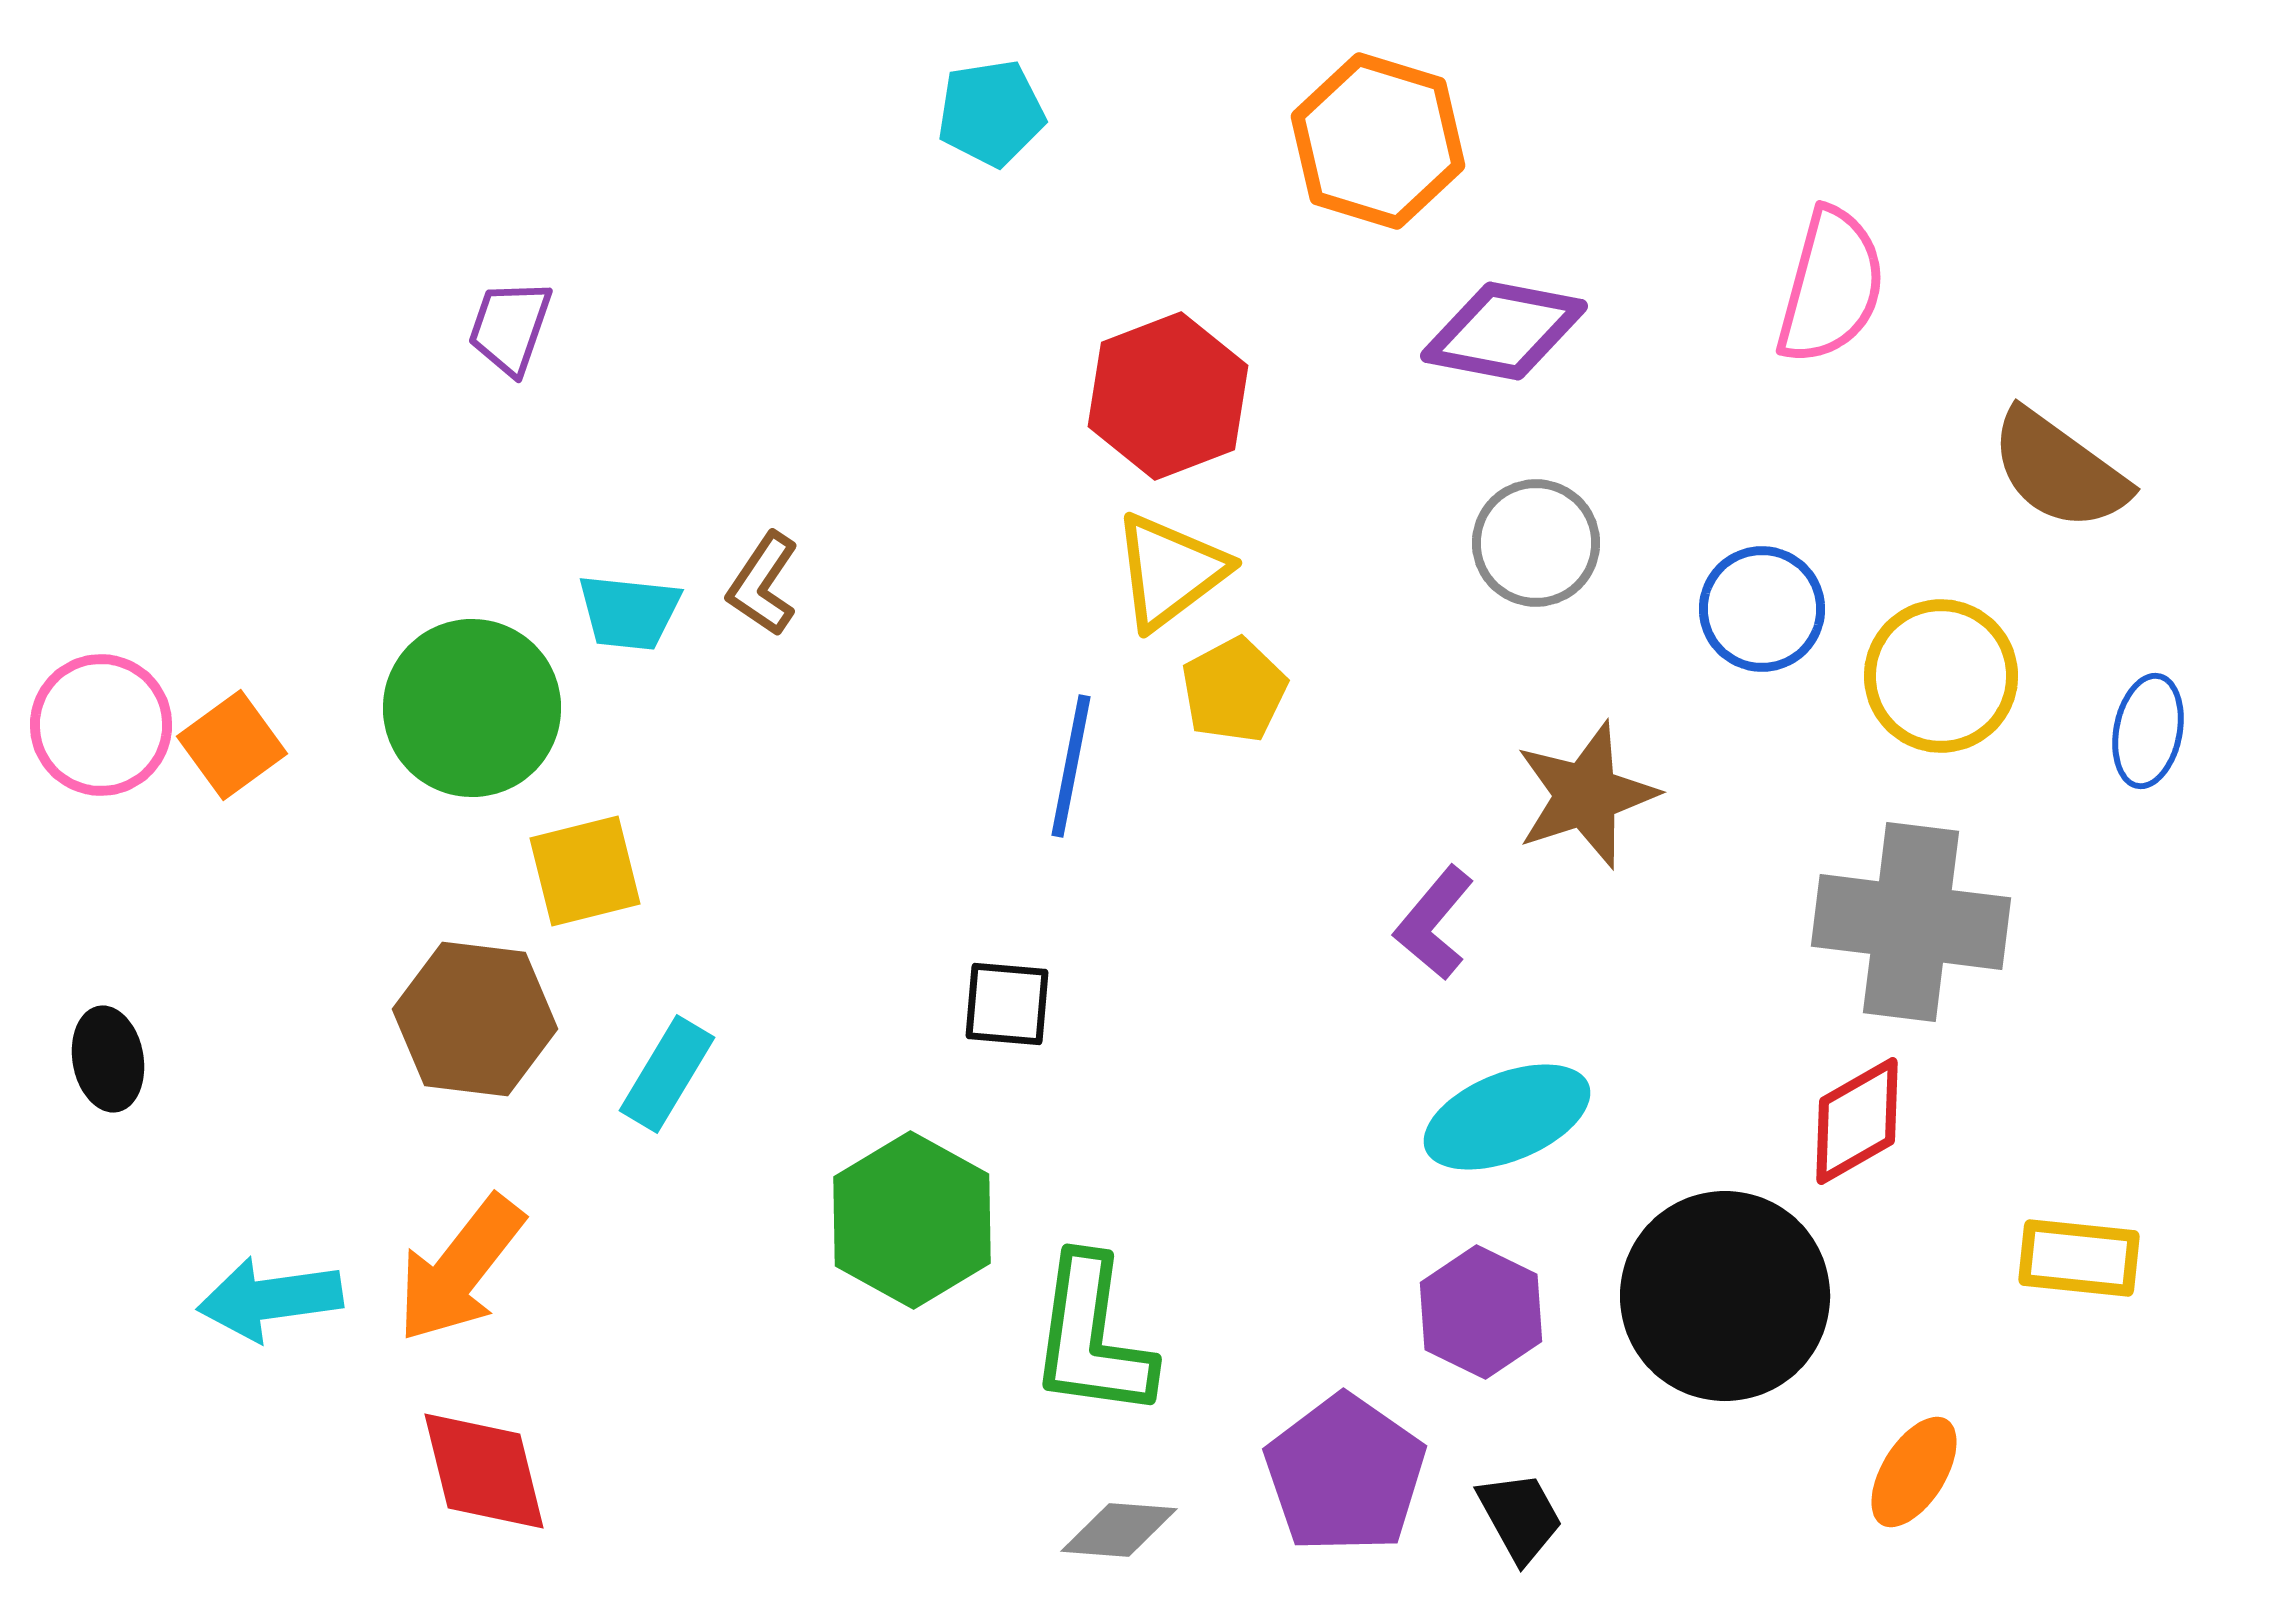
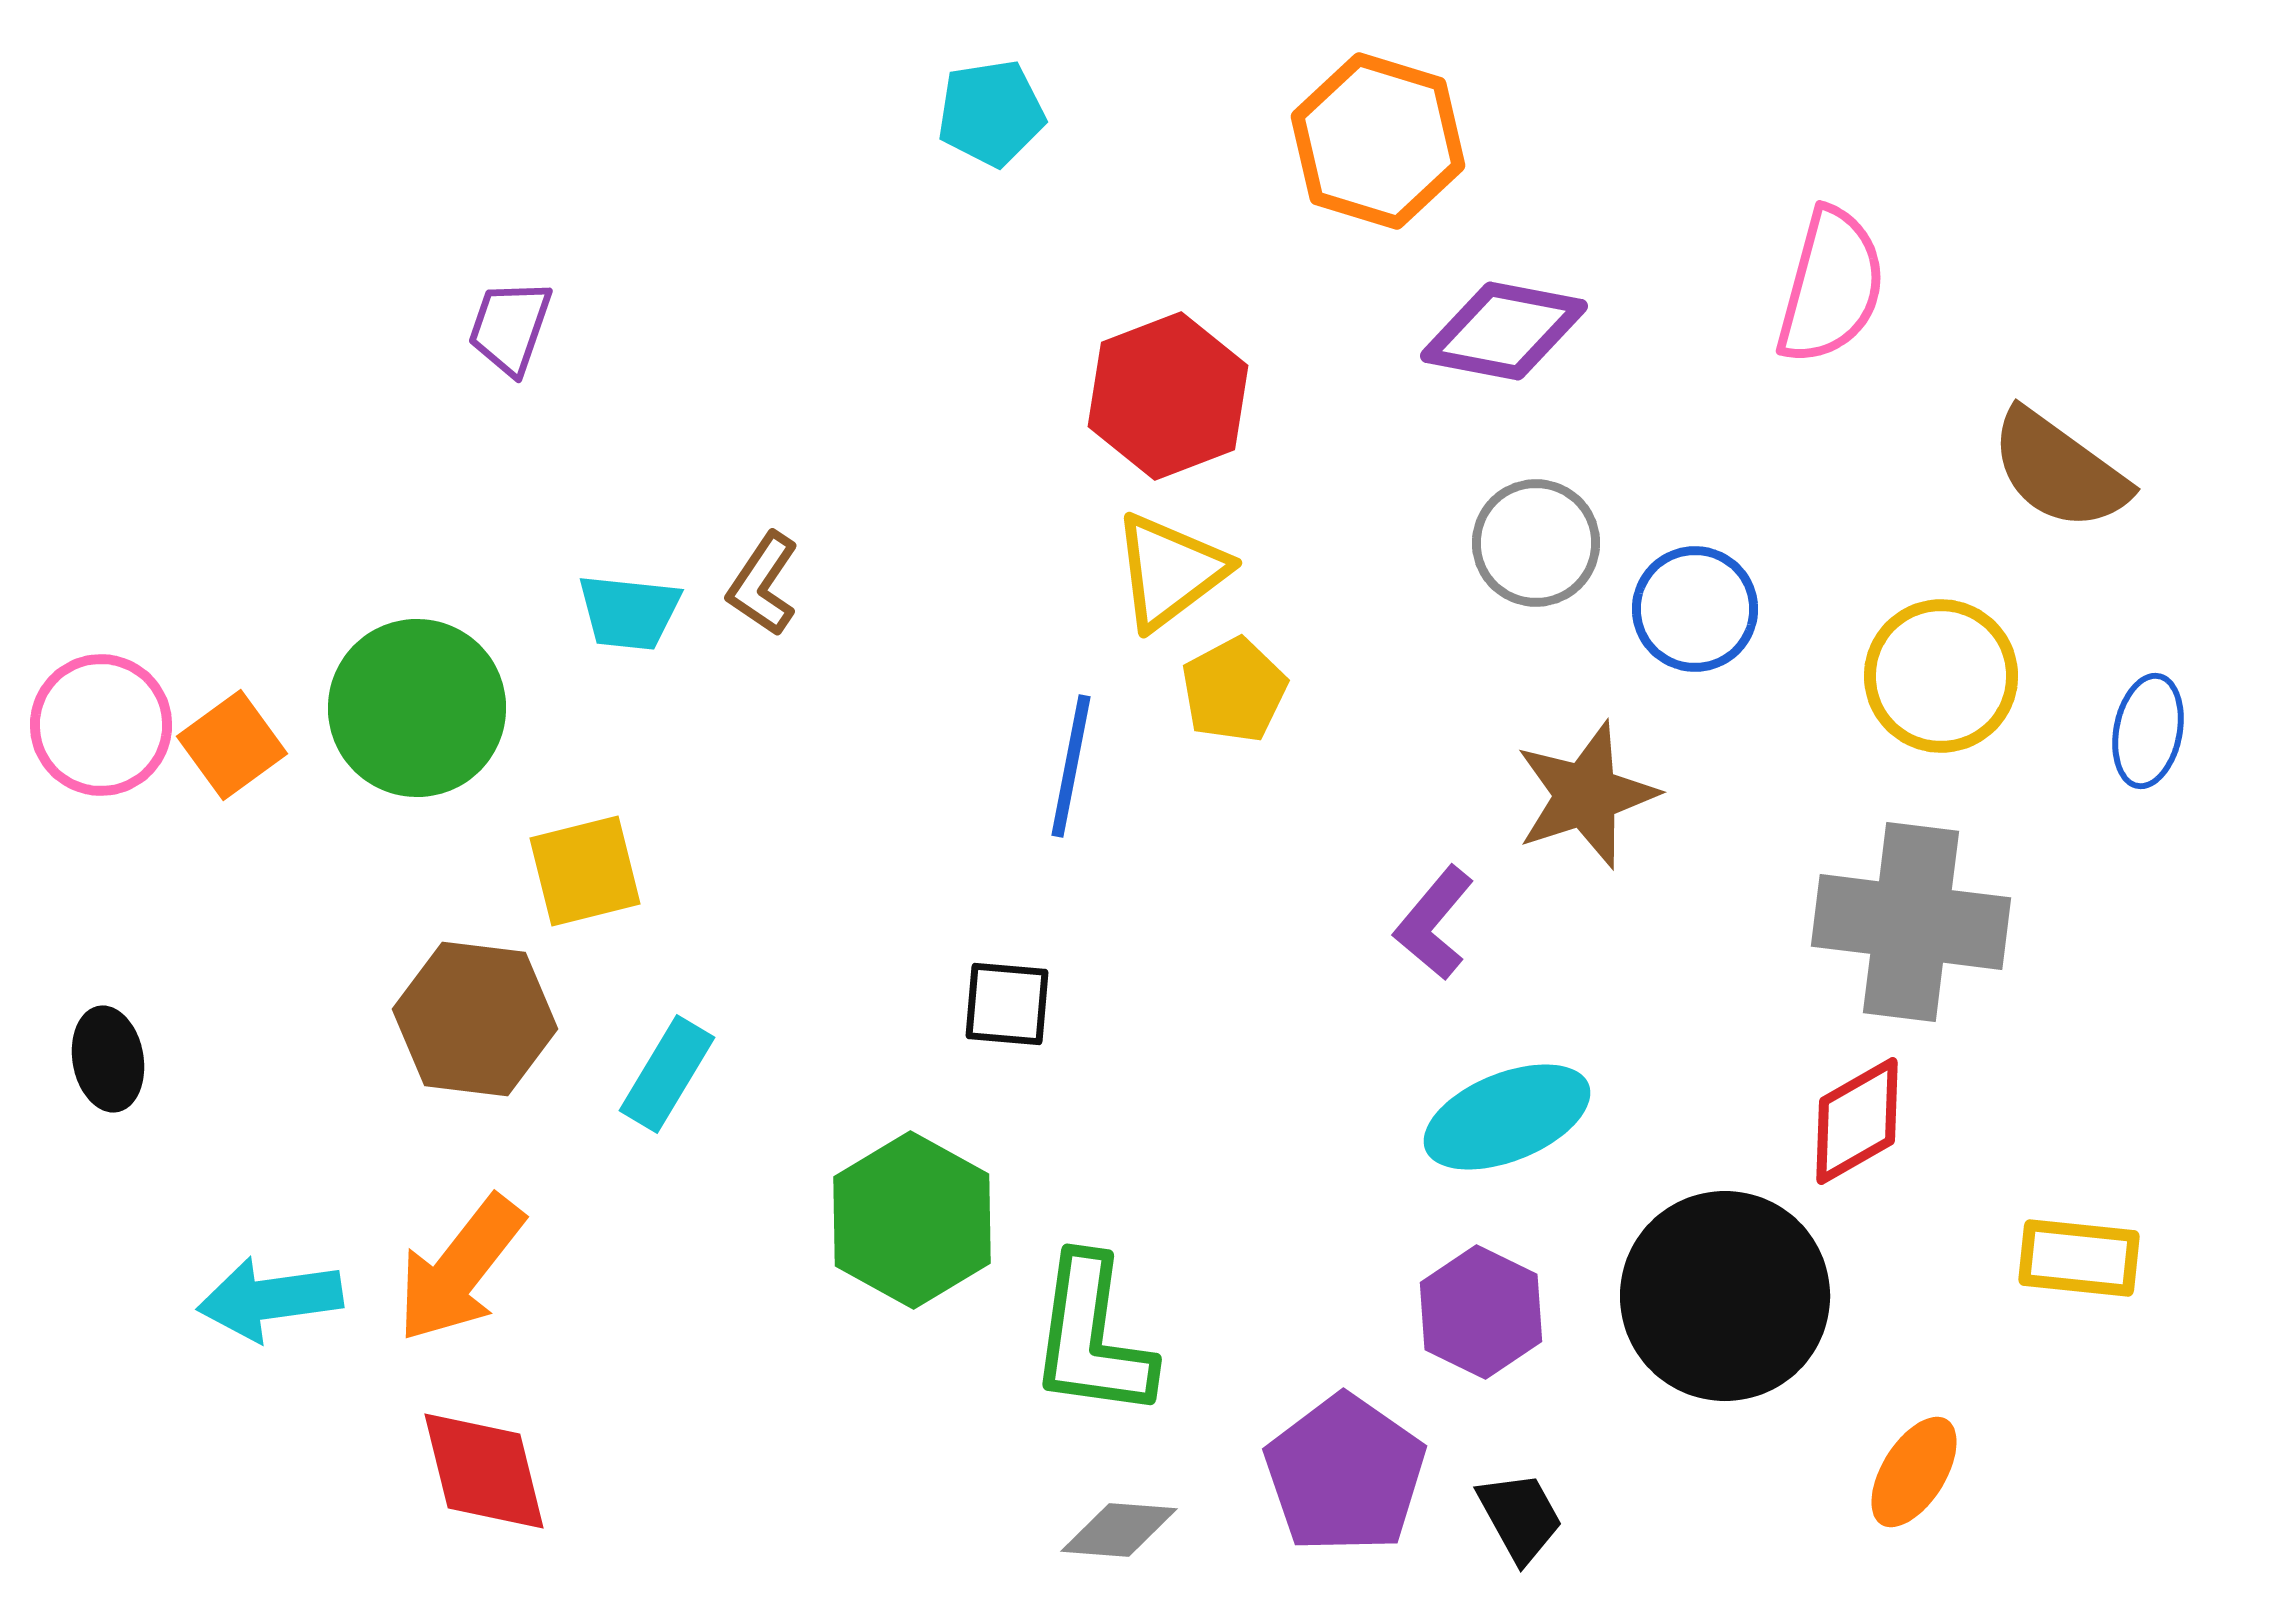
blue circle at (1762, 609): moved 67 px left
green circle at (472, 708): moved 55 px left
